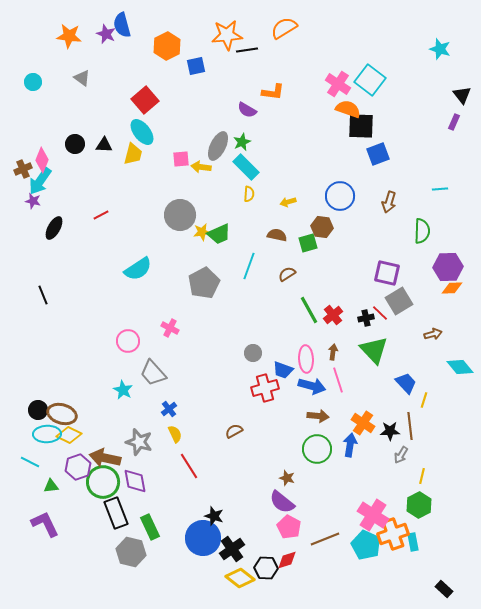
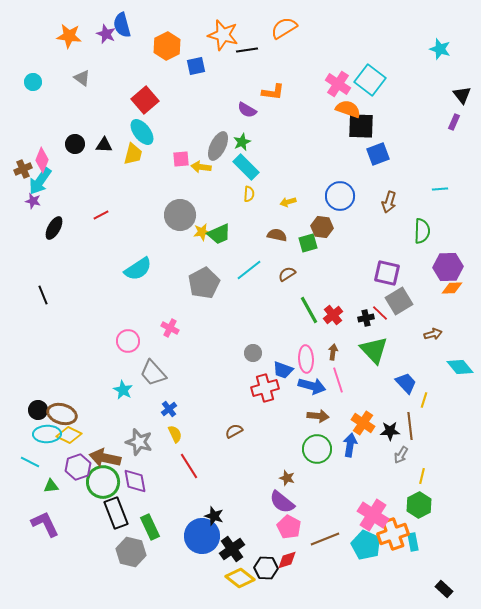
orange star at (227, 35): moved 4 px left; rotated 20 degrees clockwise
cyan line at (249, 266): moved 4 px down; rotated 32 degrees clockwise
blue circle at (203, 538): moved 1 px left, 2 px up
